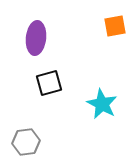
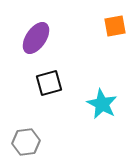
purple ellipse: rotated 28 degrees clockwise
